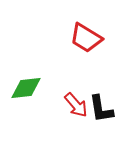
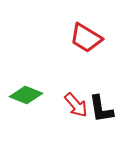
green diamond: moved 7 px down; rotated 28 degrees clockwise
